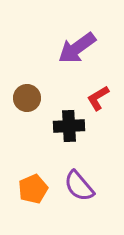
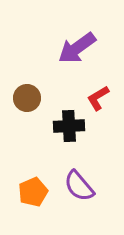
orange pentagon: moved 3 px down
